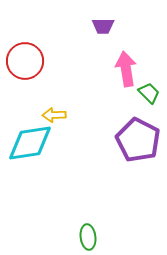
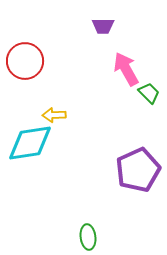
pink arrow: rotated 20 degrees counterclockwise
purple pentagon: moved 30 px down; rotated 21 degrees clockwise
